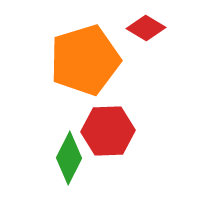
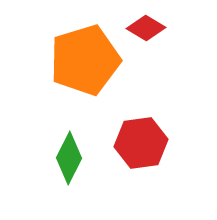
red hexagon: moved 33 px right, 12 px down; rotated 6 degrees counterclockwise
